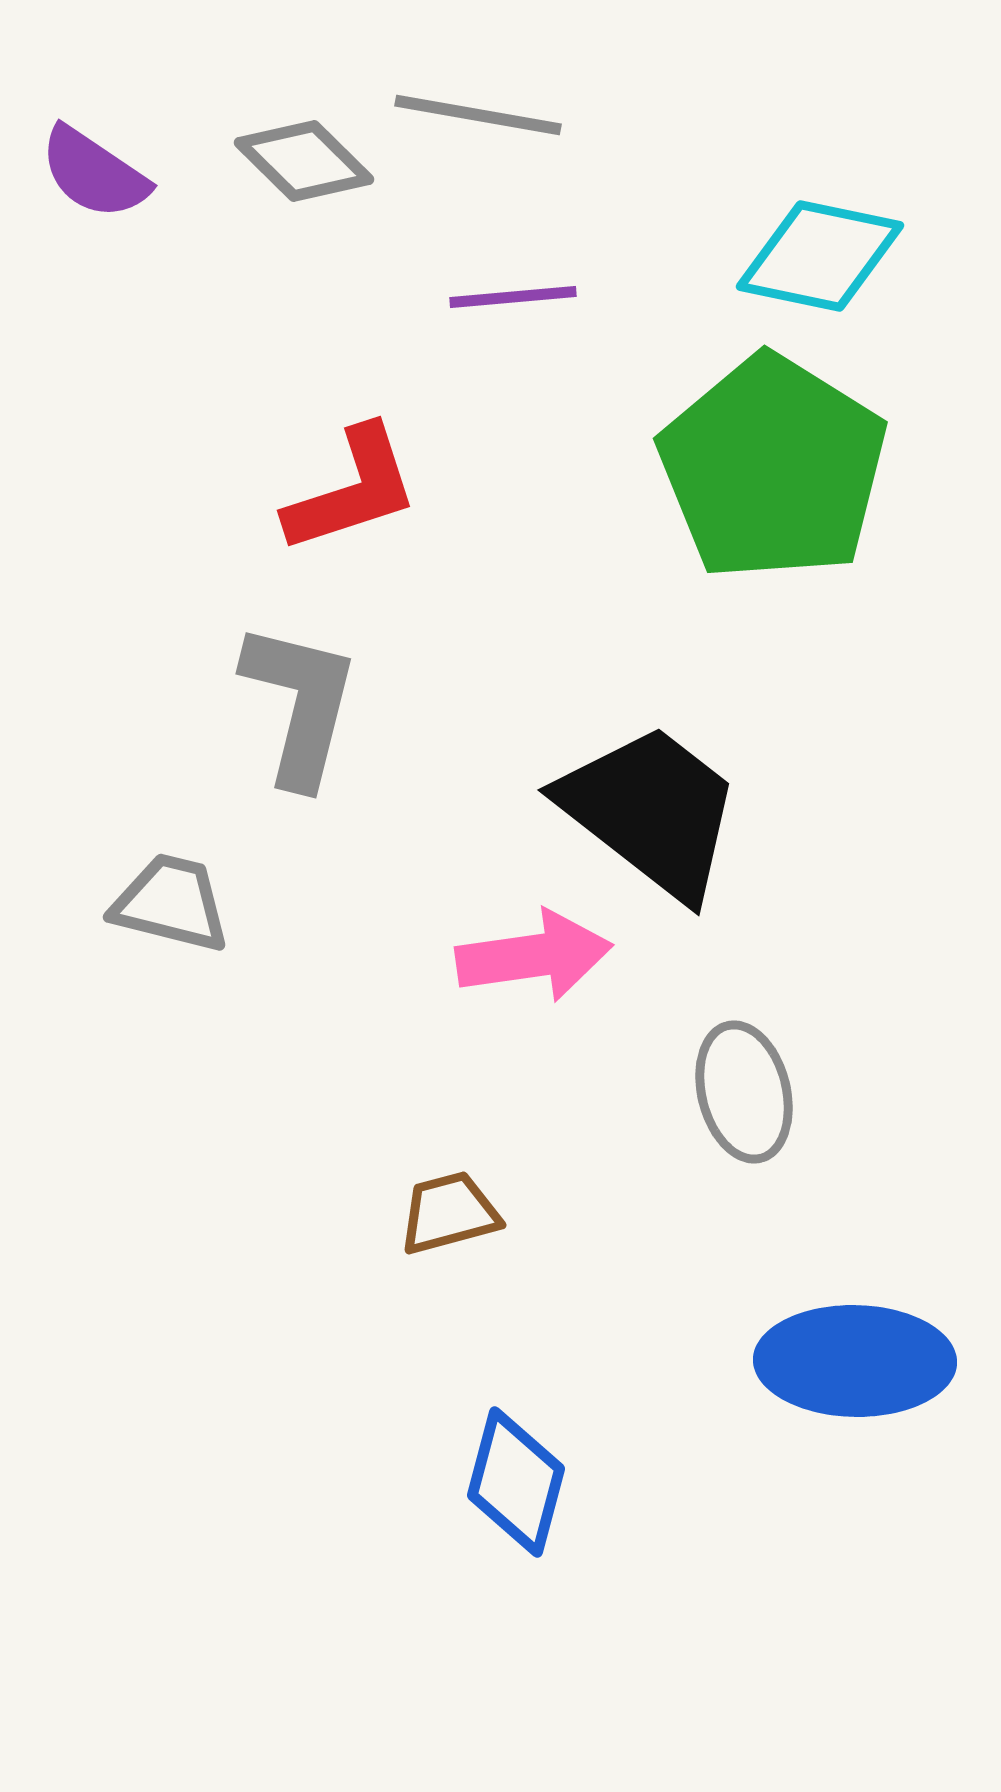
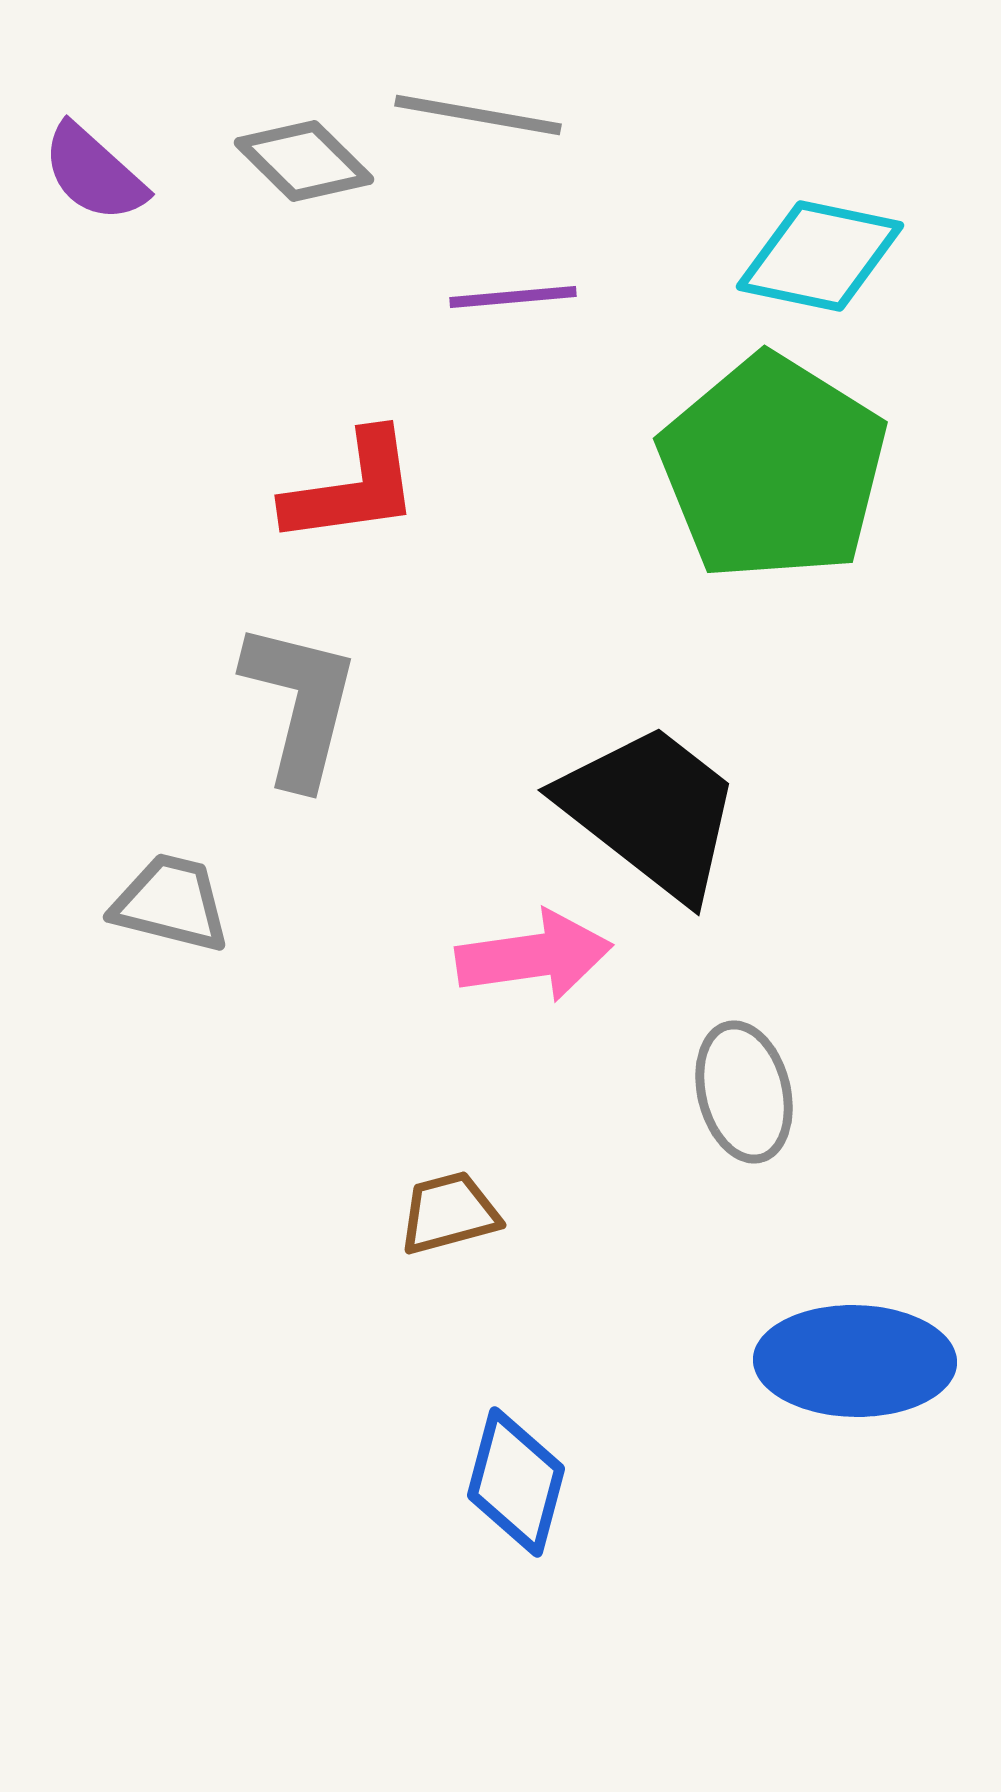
purple semicircle: rotated 8 degrees clockwise
red L-shape: moved 2 px up; rotated 10 degrees clockwise
